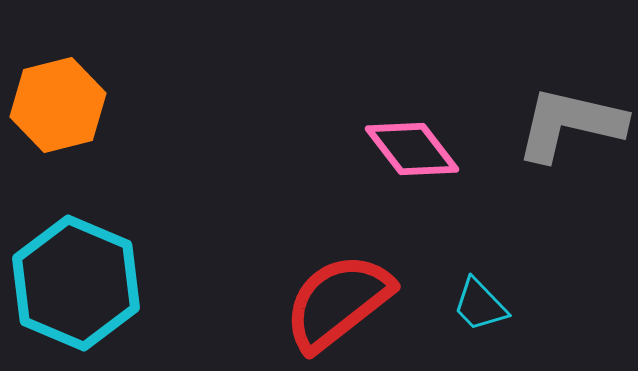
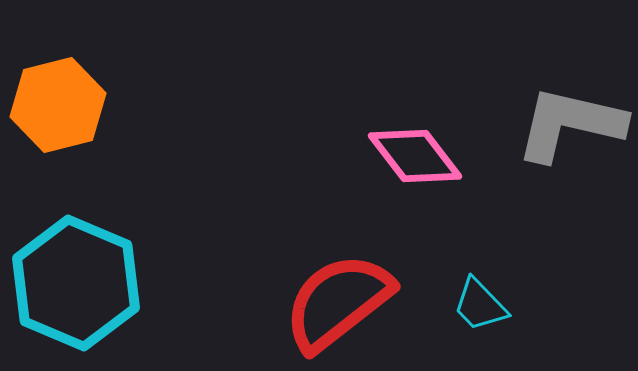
pink diamond: moved 3 px right, 7 px down
